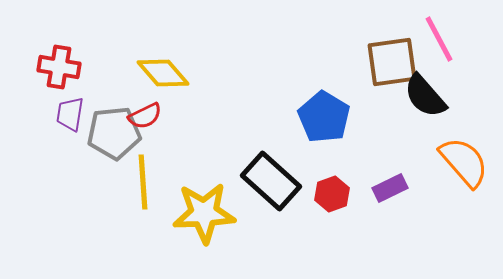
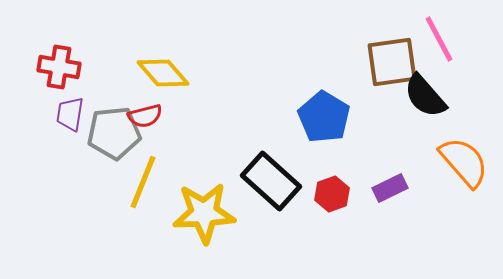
red semicircle: rotated 12 degrees clockwise
yellow line: rotated 26 degrees clockwise
